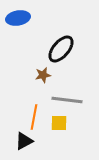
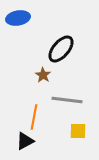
brown star: rotated 28 degrees counterclockwise
yellow square: moved 19 px right, 8 px down
black triangle: moved 1 px right
